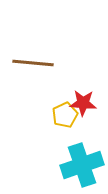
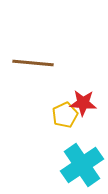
cyan cross: rotated 15 degrees counterclockwise
